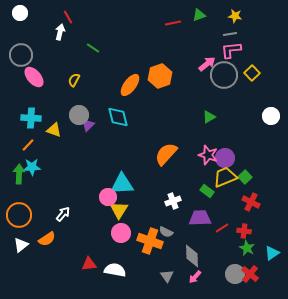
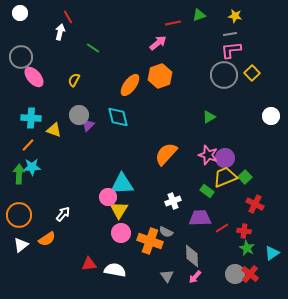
gray circle at (21, 55): moved 2 px down
pink arrow at (207, 64): moved 49 px left, 21 px up
red cross at (251, 202): moved 4 px right, 2 px down
